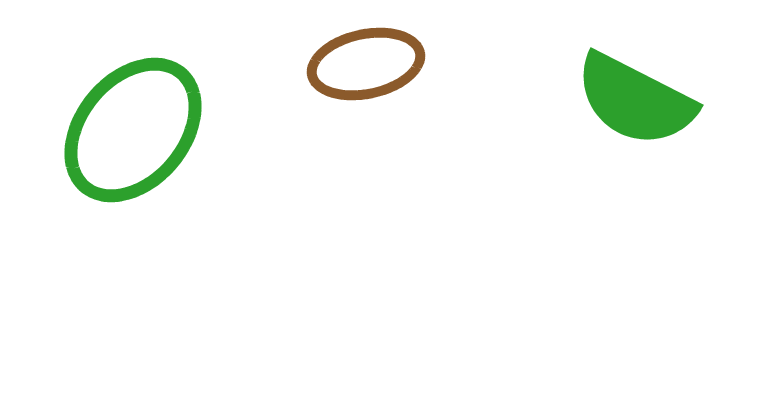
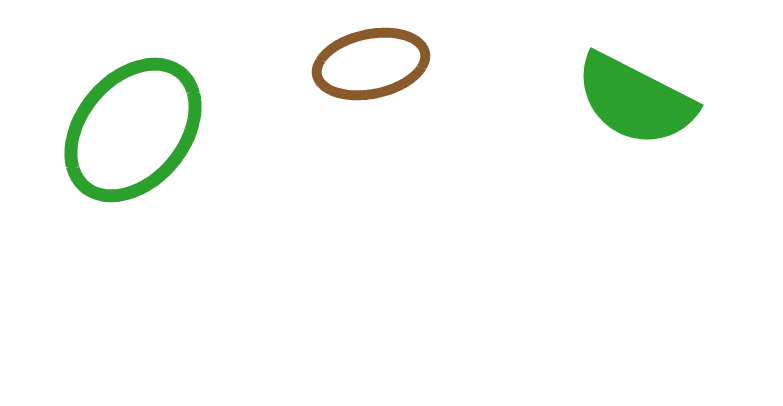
brown ellipse: moved 5 px right
